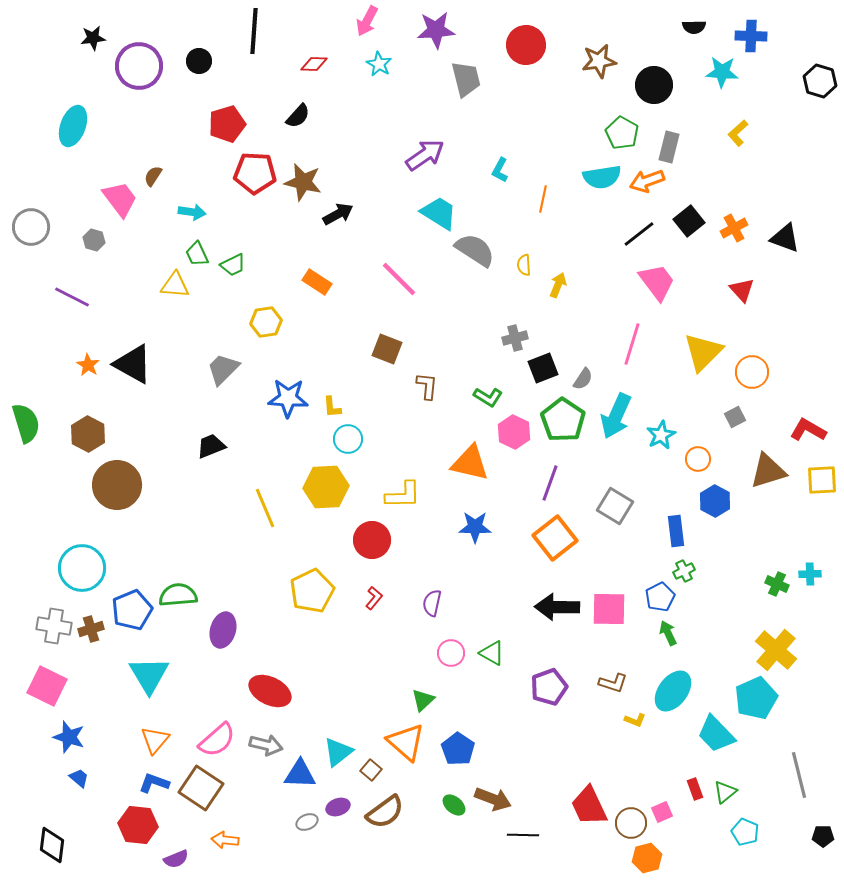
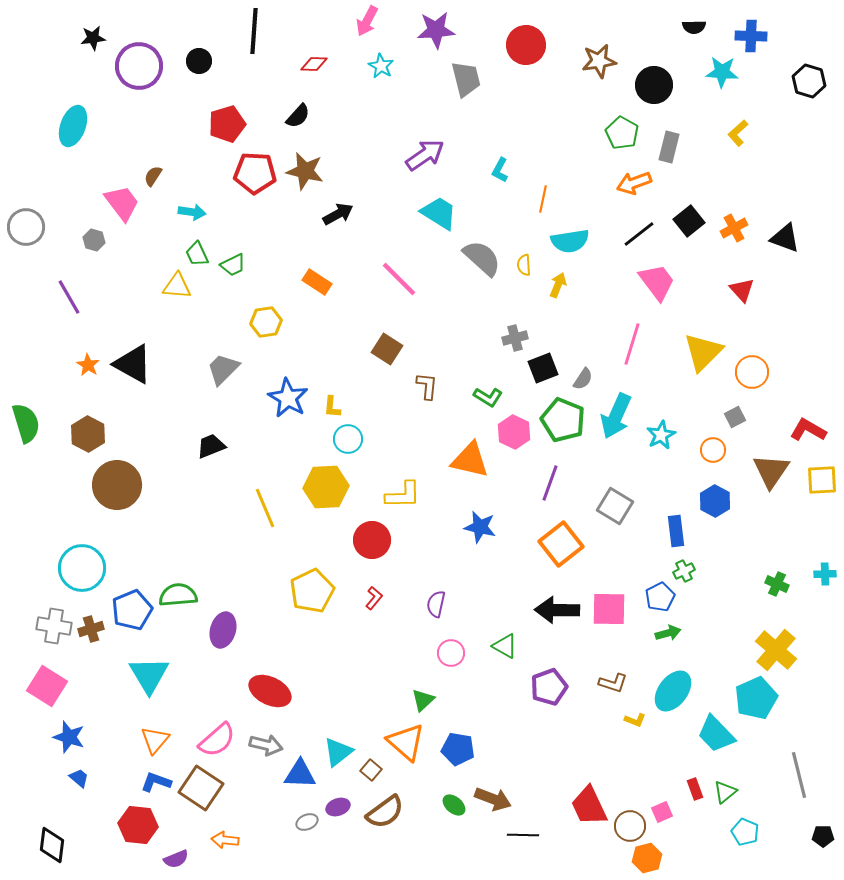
cyan star at (379, 64): moved 2 px right, 2 px down
black hexagon at (820, 81): moved 11 px left
cyan semicircle at (602, 177): moved 32 px left, 64 px down
orange arrow at (647, 181): moved 13 px left, 2 px down
brown star at (303, 182): moved 2 px right, 11 px up
pink trapezoid at (120, 199): moved 2 px right, 4 px down
gray circle at (31, 227): moved 5 px left
gray semicircle at (475, 250): moved 7 px right, 8 px down; rotated 9 degrees clockwise
yellow triangle at (175, 285): moved 2 px right, 1 px down
purple line at (72, 297): moved 3 px left; rotated 33 degrees clockwise
brown square at (387, 349): rotated 12 degrees clockwise
blue star at (288, 398): rotated 27 degrees clockwise
yellow L-shape at (332, 407): rotated 10 degrees clockwise
green pentagon at (563, 420): rotated 12 degrees counterclockwise
orange circle at (698, 459): moved 15 px right, 9 px up
orange triangle at (470, 463): moved 3 px up
brown triangle at (768, 471): moved 3 px right; rotated 39 degrees counterclockwise
blue star at (475, 527): moved 5 px right; rotated 12 degrees clockwise
orange square at (555, 538): moved 6 px right, 6 px down
cyan cross at (810, 574): moved 15 px right
purple semicircle at (432, 603): moved 4 px right, 1 px down
black arrow at (557, 607): moved 3 px down
green arrow at (668, 633): rotated 100 degrees clockwise
green triangle at (492, 653): moved 13 px right, 7 px up
pink square at (47, 686): rotated 6 degrees clockwise
blue pentagon at (458, 749): rotated 24 degrees counterclockwise
blue L-shape at (154, 783): moved 2 px right, 1 px up
brown circle at (631, 823): moved 1 px left, 3 px down
